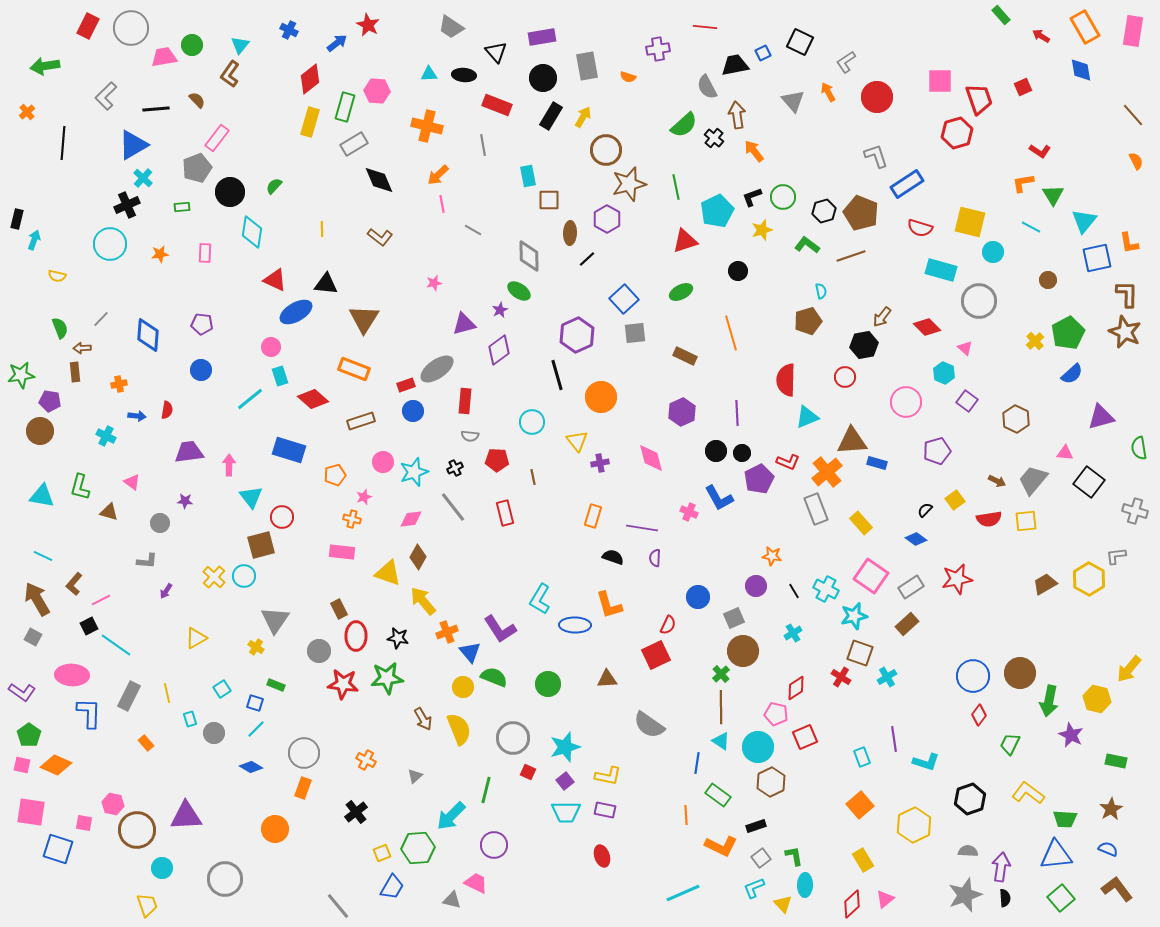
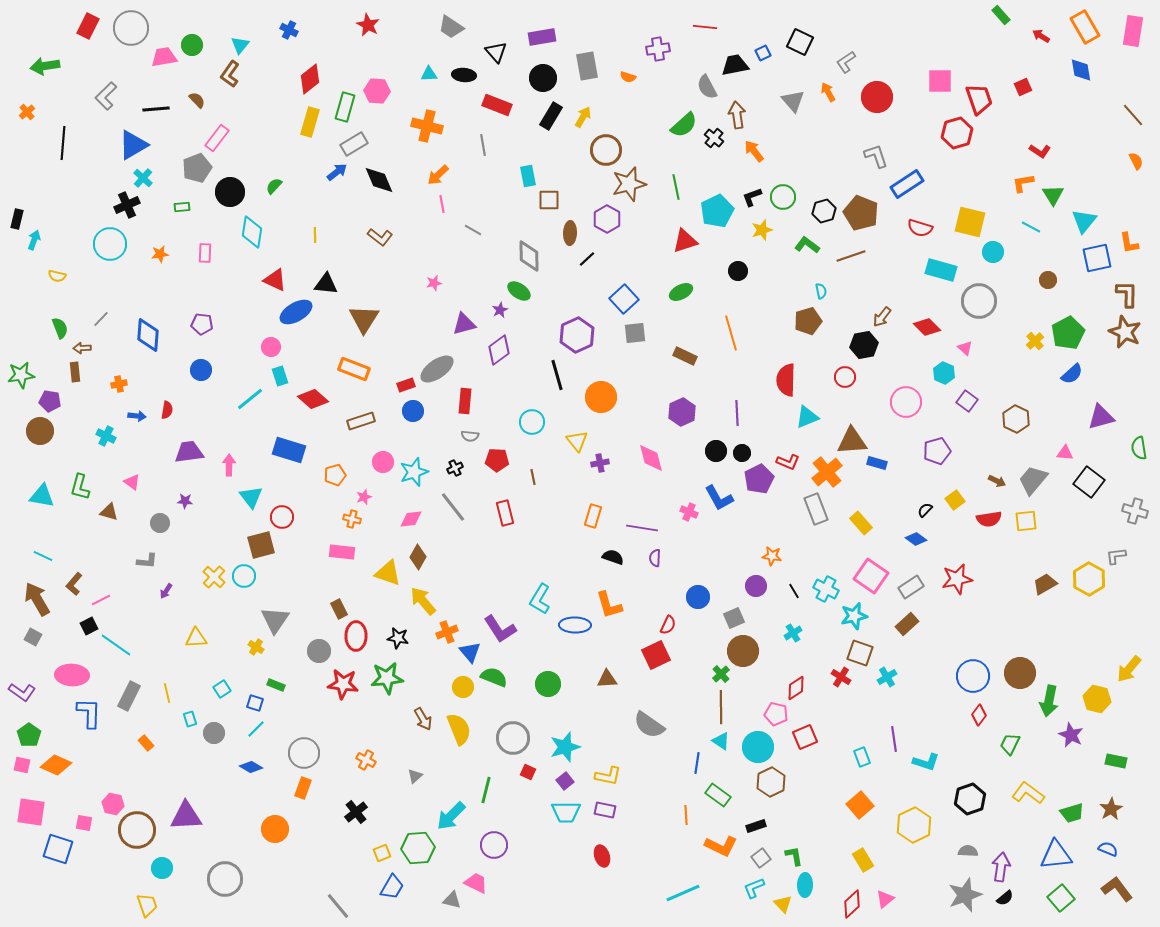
blue arrow at (337, 43): moved 129 px down
yellow line at (322, 229): moved 7 px left, 6 px down
yellow triangle at (196, 638): rotated 25 degrees clockwise
green trapezoid at (1065, 819): moved 7 px right, 6 px up; rotated 20 degrees counterclockwise
black semicircle at (1005, 898): rotated 54 degrees clockwise
